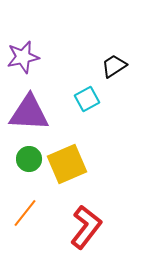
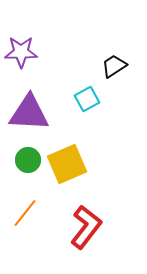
purple star: moved 2 px left, 5 px up; rotated 12 degrees clockwise
green circle: moved 1 px left, 1 px down
